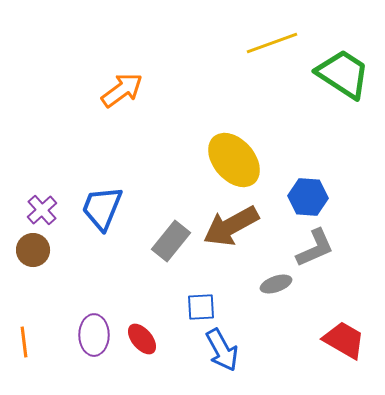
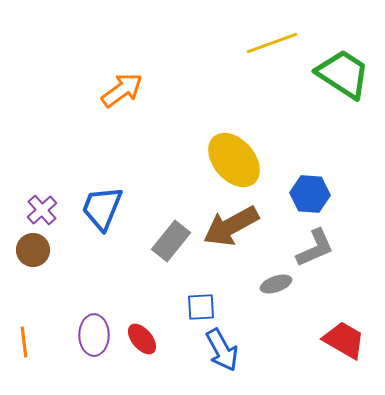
blue hexagon: moved 2 px right, 3 px up
